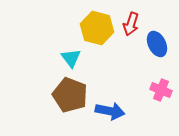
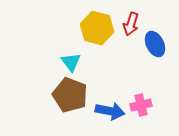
blue ellipse: moved 2 px left
cyan triangle: moved 4 px down
pink cross: moved 20 px left, 15 px down; rotated 35 degrees counterclockwise
